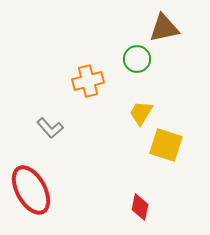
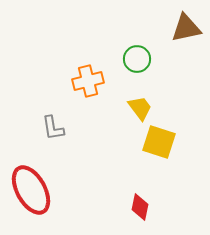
brown triangle: moved 22 px right
yellow trapezoid: moved 1 px left, 5 px up; rotated 112 degrees clockwise
gray L-shape: moved 3 px right; rotated 32 degrees clockwise
yellow square: moved 7 px left, 3 px up
